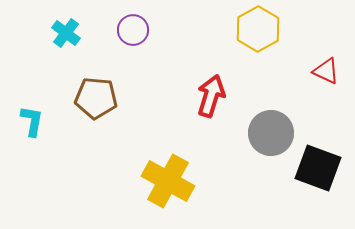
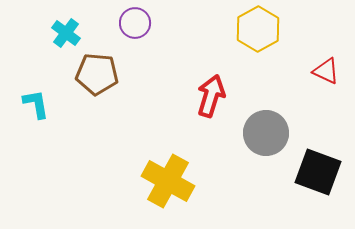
purple circle: moved 2 px right, 7 px up
brown pentagon: moved 1 px right, 24 px up
cyan L-shape: moved 4 px right, 17 px up; rotated 20 degrees counterclockwise
gray circle: moved 5 px left
black square: moved 4 px down
